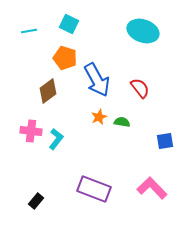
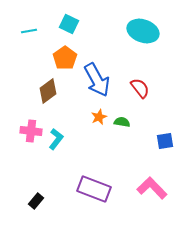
orange pentagon: rotated 20 degrees clockwise
